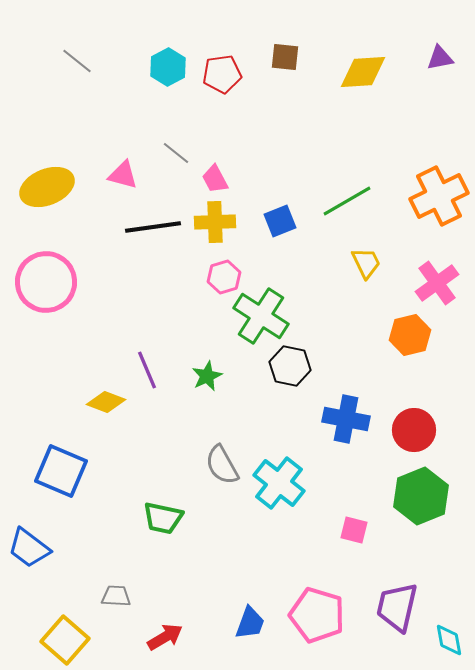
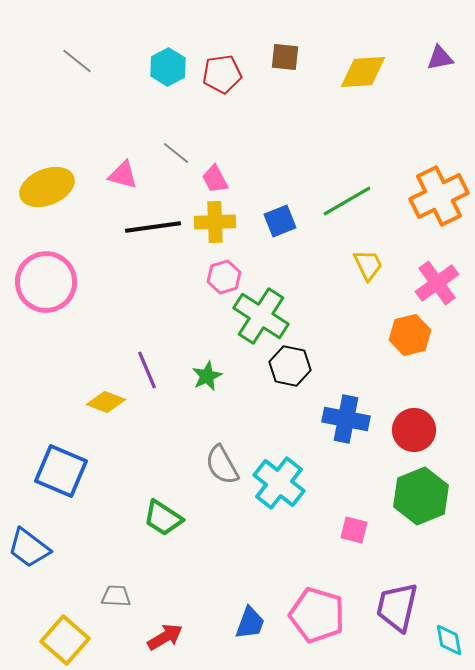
yellow trapezoid at (366, 263): moved 2 px right, 2 px down
green trapezoid at (163, 518): rotated 21 degrees clockwise
